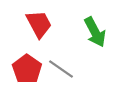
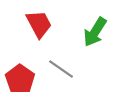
green arrow: rotated 60 degrees clockwise
red pentagon: moved 7 px left, 10 px down
